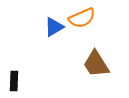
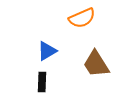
blue triangle: moved 7 px left, 24 px down
black rectangle: moved 28 px right, 1 px down
